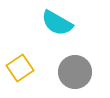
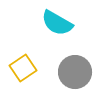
yellow square: moved 3 px right
